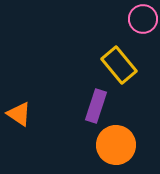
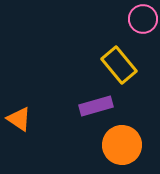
purple rectangle: rotated 56 degrees clockwise
orange triangle: moved 5 px down
orange circle: moved 6 px right
